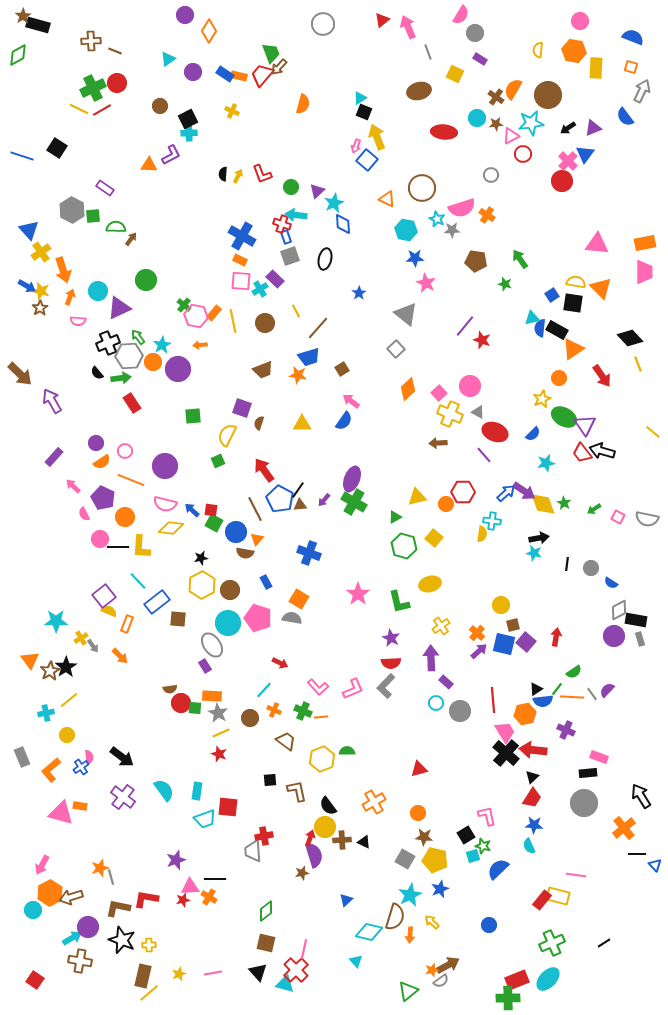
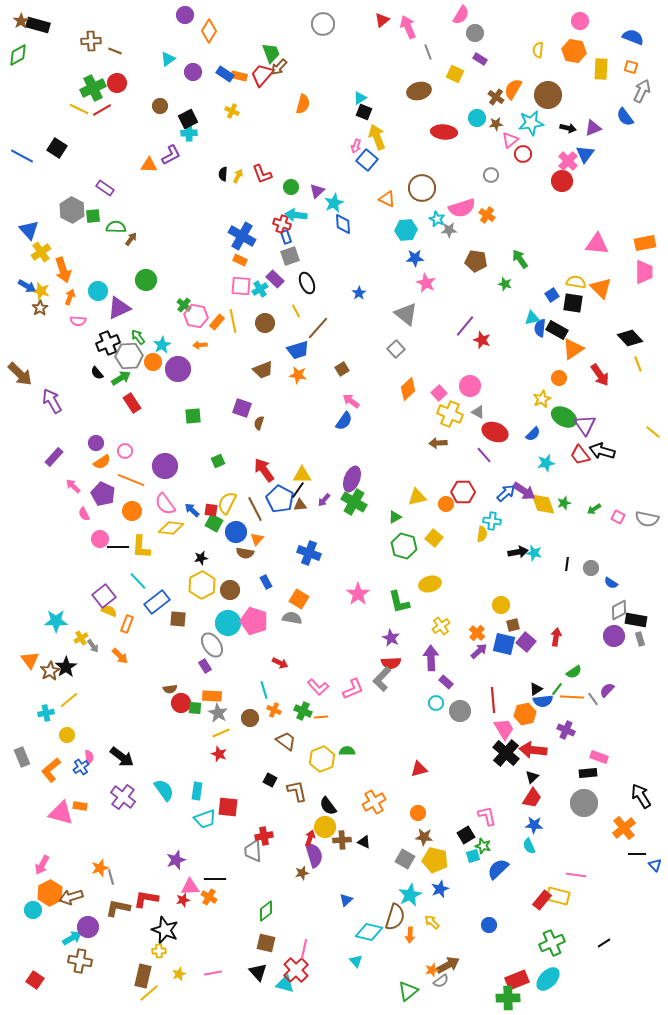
brown star at (23, 16): moved 2 px left, 5 px down
yellow rectangle at (596, 68): moved 5 px right, 1 px down
black arrow at (568, 128): rotated 133 degrees counterclockwise
pink triangle at (511, 136): moved 1 px left, 4 px down; rotated 12 degrees counterclockwise
blue line at (22, 156): rotated 10 degrees clockwise
cyan hexagon at (406, 230): rotated 15 degrees counterclockwise
gray star at (452, 230): moved 3 px left
black ellipse at (325, 259): moved 18 px left, 24 px down; rotated 35 degrees counterclockwise
pink square at (241, 281): moved 5 px down
orange rectangle at (214, 313): moved 3 px right, 9 px down
blue trapezoid at (309, 357): moved 11 px left, 7 px up
red arrow at (602, 376): moved 2 px left, 1 px up
green arrow at (121, 378): rotated 24 degrees counterclockwise
yellow triangle at (302, 424): moved 51 px down
yellow semicircle at (227, 435): moved 68 px down
red trapezoid at (582, 453): moved 2 px left, 2 px down
purple pentagon at (103, 498): moved 4 px up
green star at (564, 503): rotated 24 degrees clockwise
pink semicircle at (165, 504): rotated 40 degrees clockwise
orange circle at (125, 517): moved 7 px right, 6 px up
black arrow at (539, 538): moved 21 px left, 14 px down
pink pentagon at (258, 618): moved 4 px left, 3 px down
gray L-shape at (386, 686): moved 4 px left, 7 px up
cyan line at (264, 690): rotated 60 degrees counterclockwise
gray line at (592, 694): moved 1 px right, 5 px down
pink trapezoid at (505, 732): moved 1 px left, 3 px up
black square at (270, 780): rotated 32 degrees clockwise
black star at (122, 940): moved 43 px right, 10 px up
yellow cross at (149, 945): moved 10 px right, 6 px down
